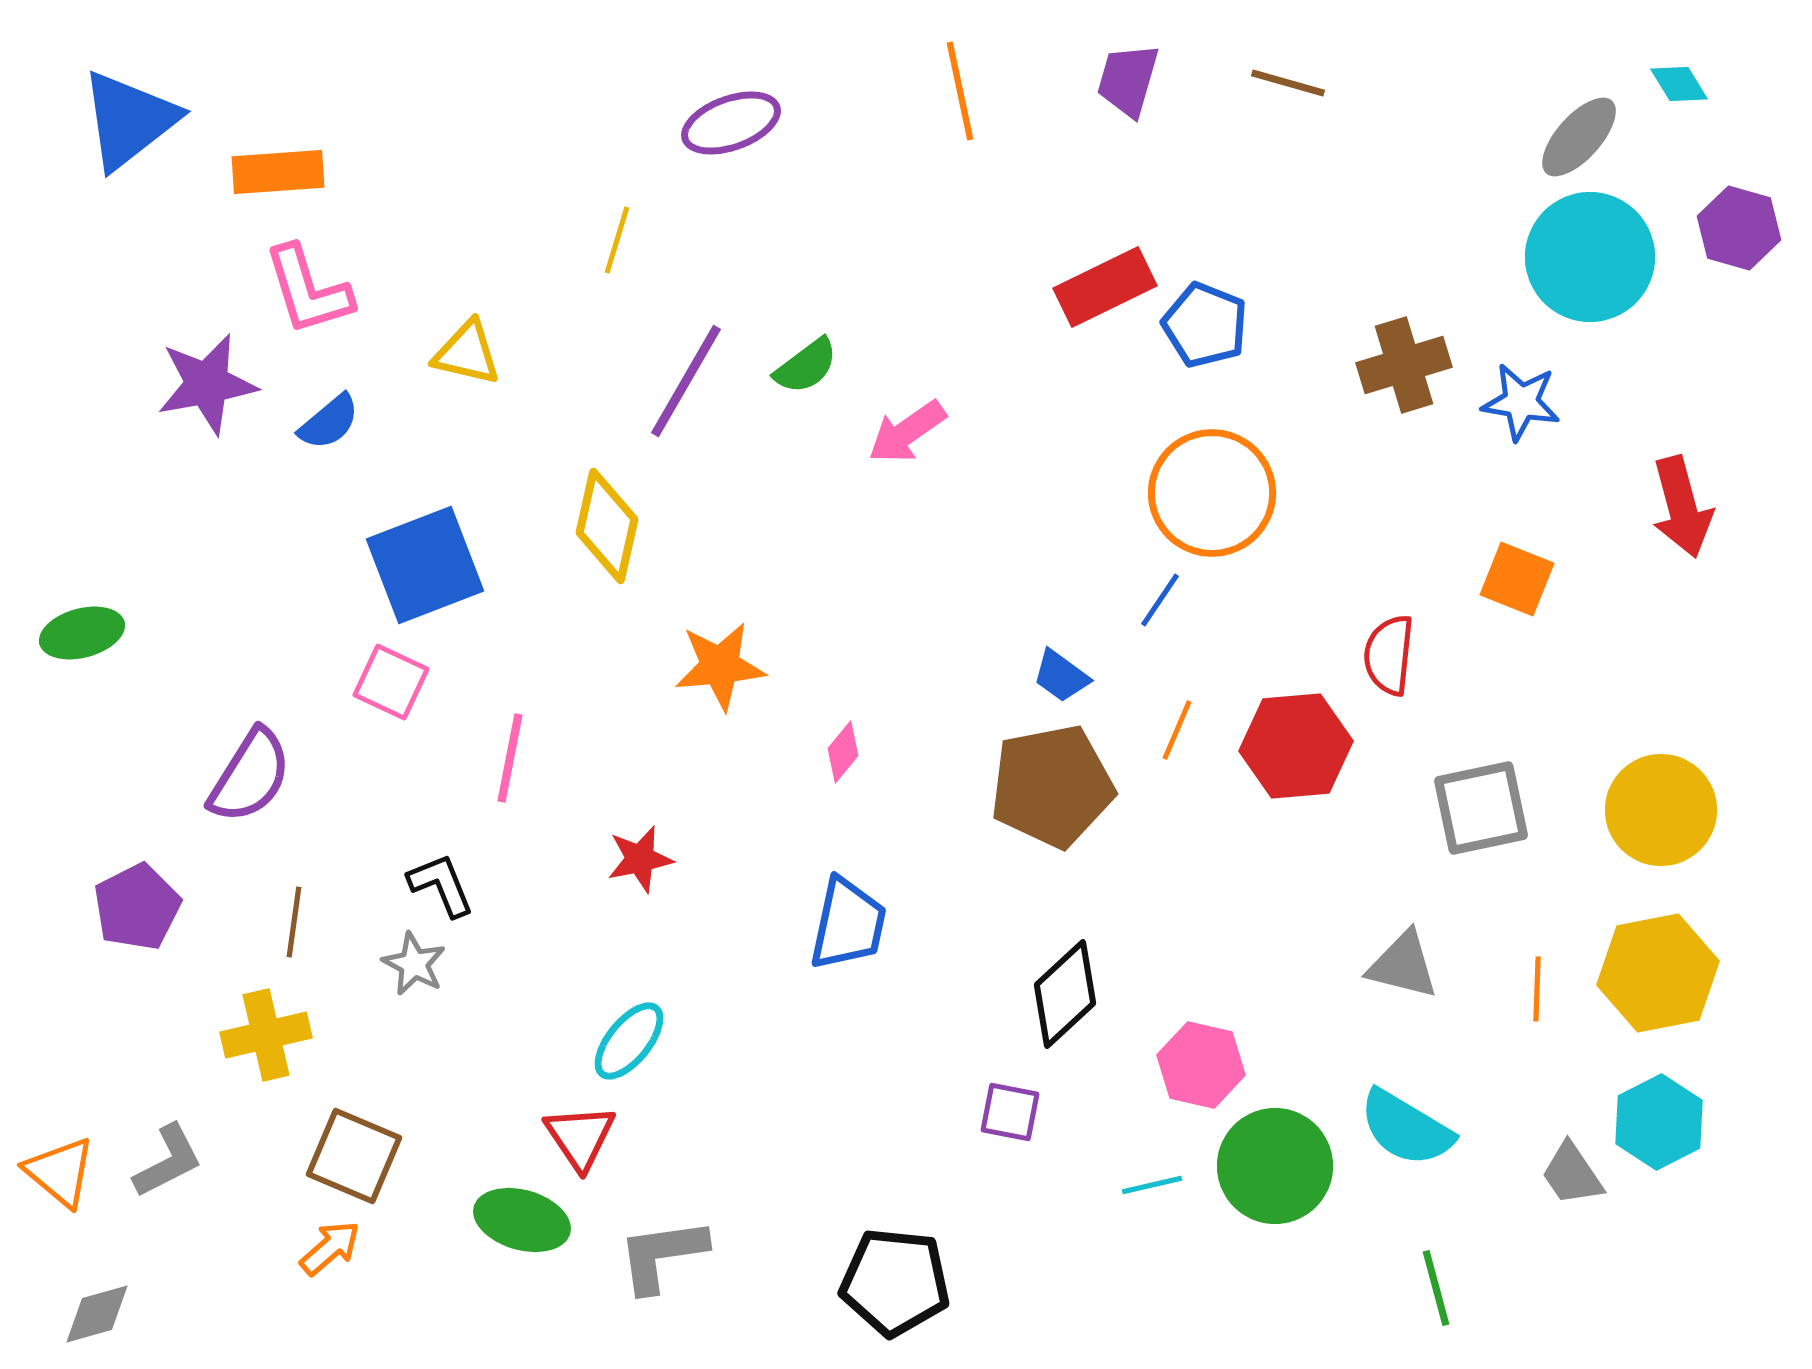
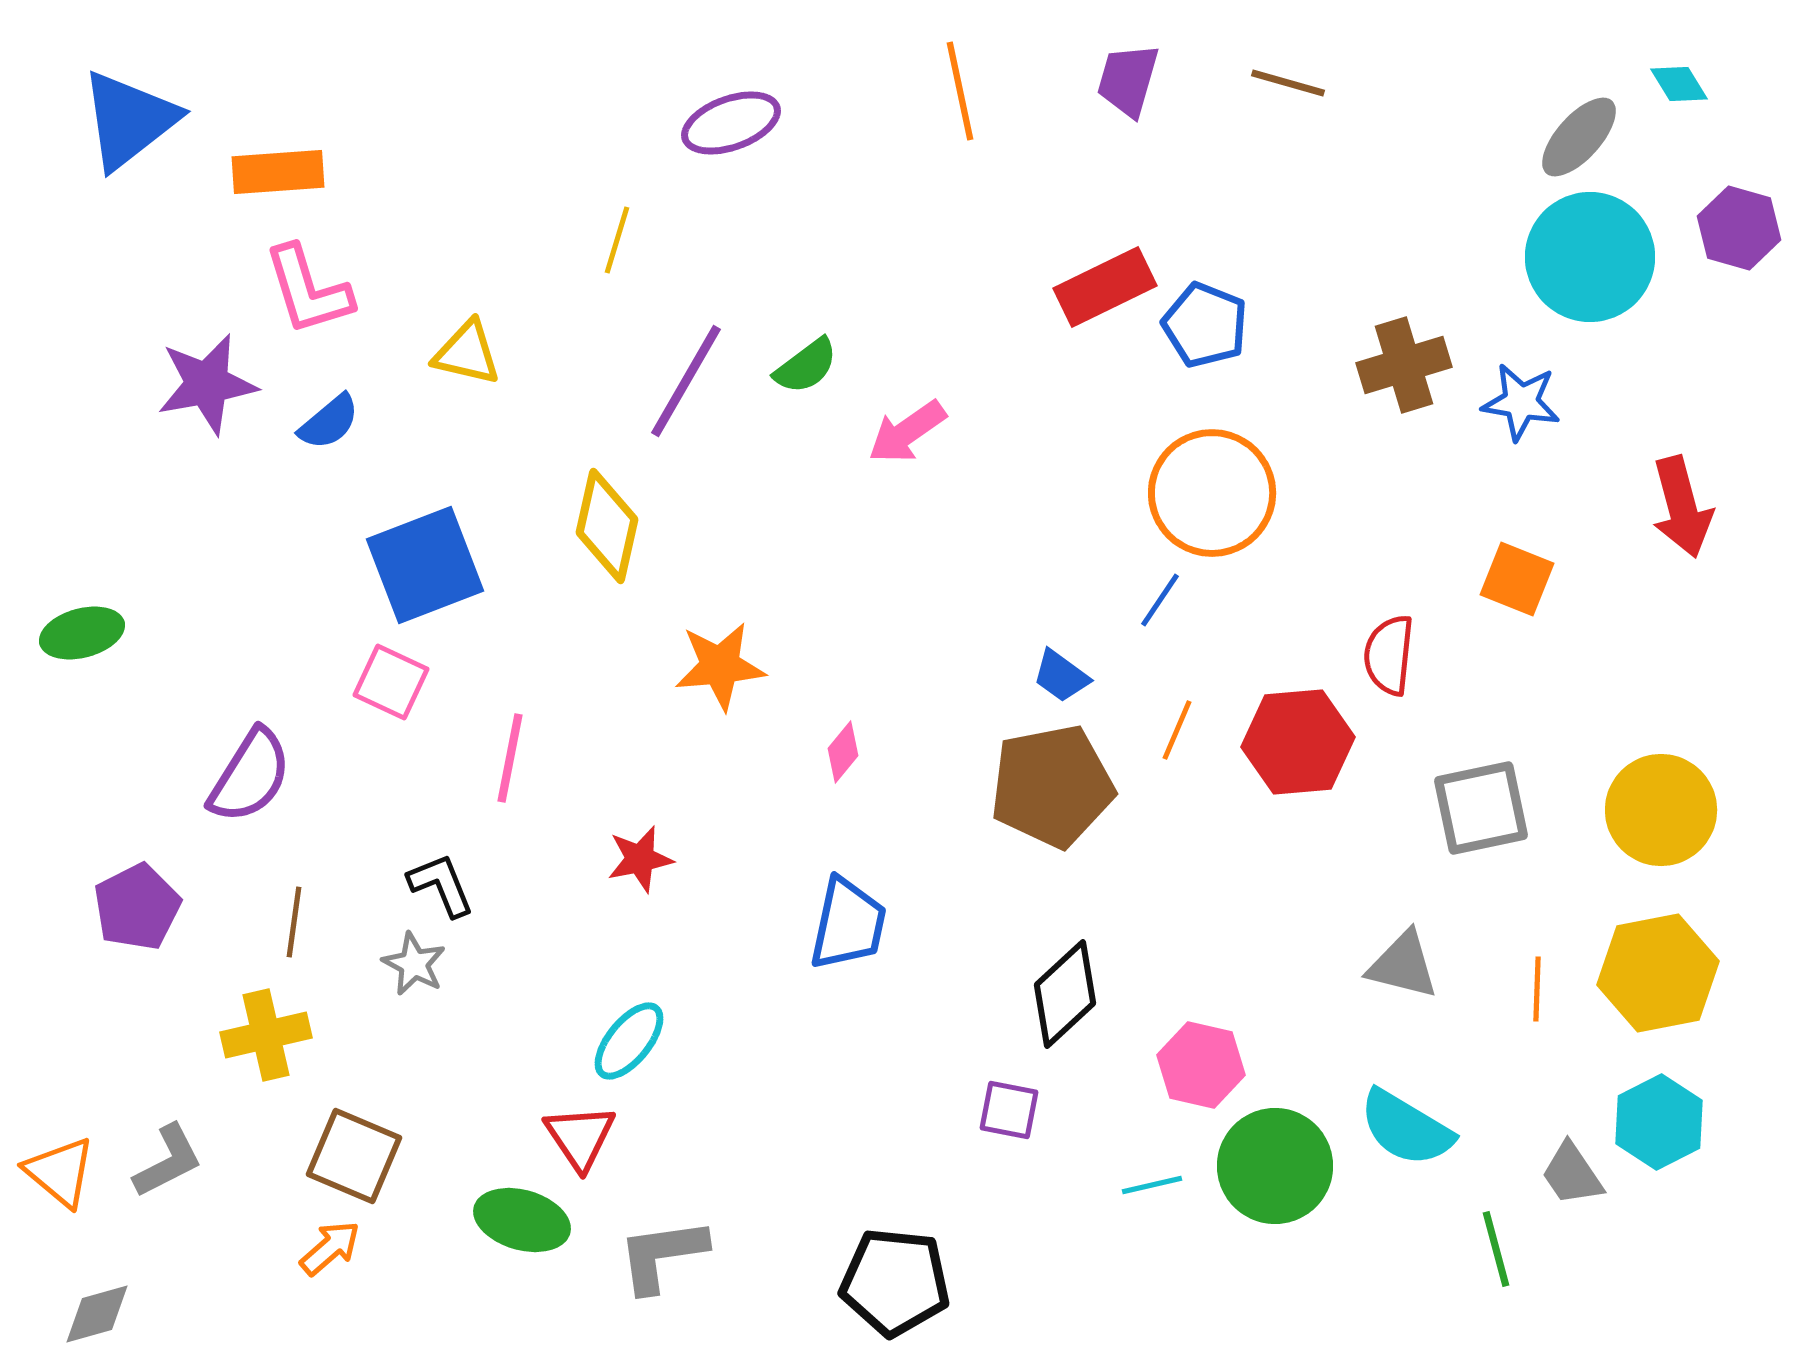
red hexagon at (1296, 746): moved 2 px right, 4 px up
purple square at (1010, 1112): moved 1 px left, 2 px up
green line at (1436, 1288): moved 60 px right, 39 px up
